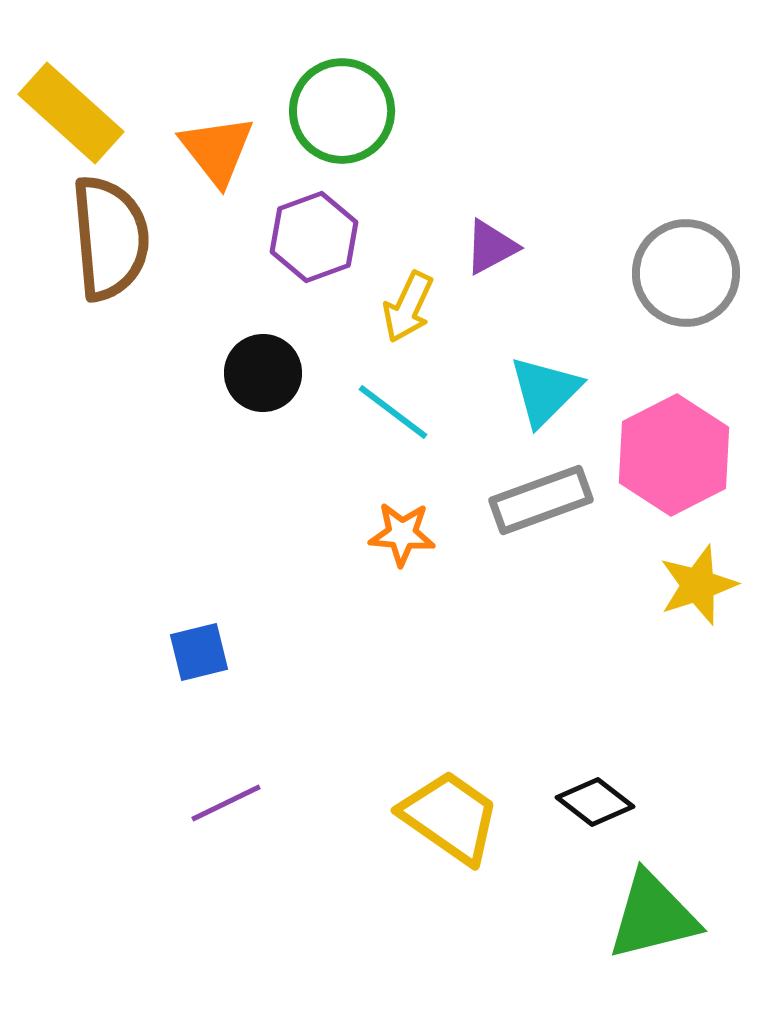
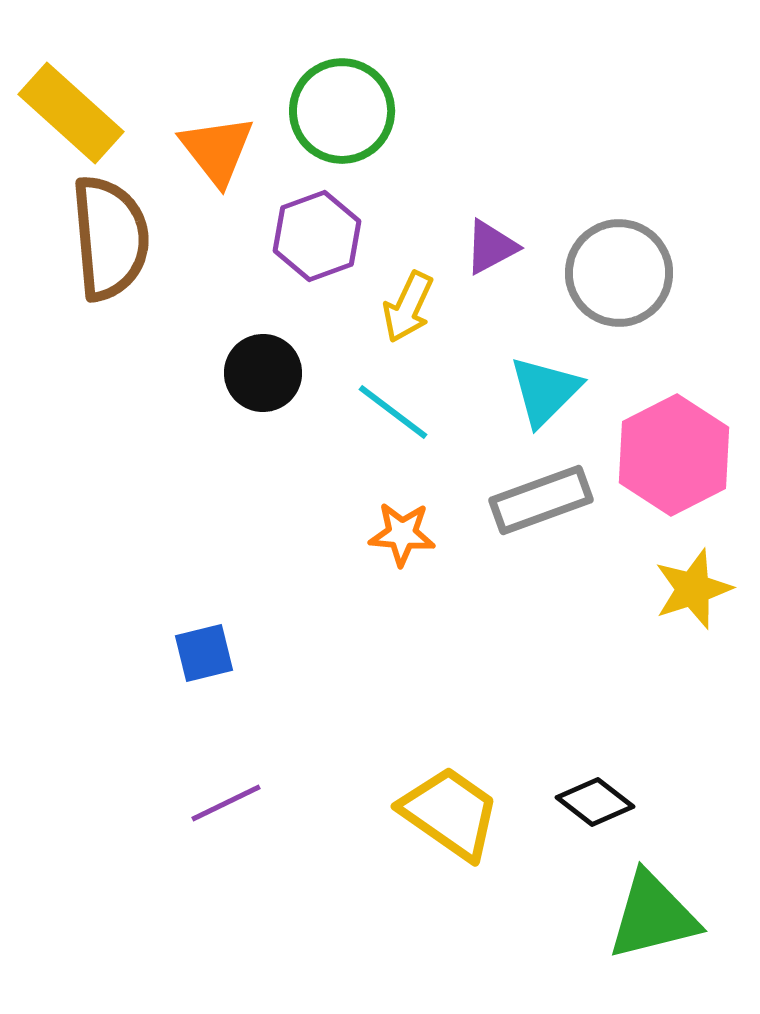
purple hexagon: moved 3 px right, 1 px up
gray circle: moved 67 px left
yellow star: moved 5 px left, 4 px down
blue square: moved 5 px right, 1 px down
yellow trapezoid: moved 4 px up
